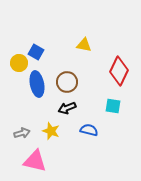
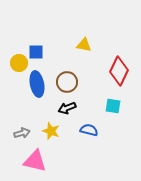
blue square: rotated 28 degrees counterclockwise
